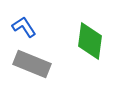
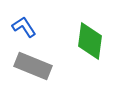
gray rectangle: moved 1 px right, 2 px down
